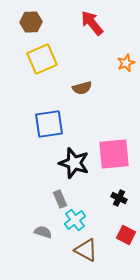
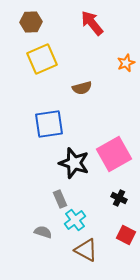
pink square: rotated 24 degrees counterclockwise
